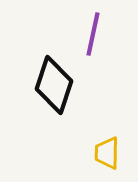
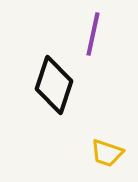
yellow trapezoid: rotated 72 degrees counterclockwise
